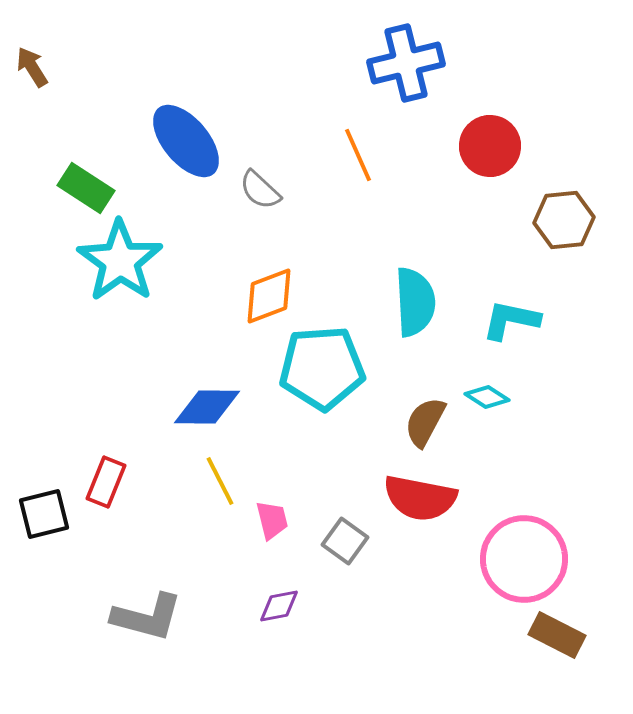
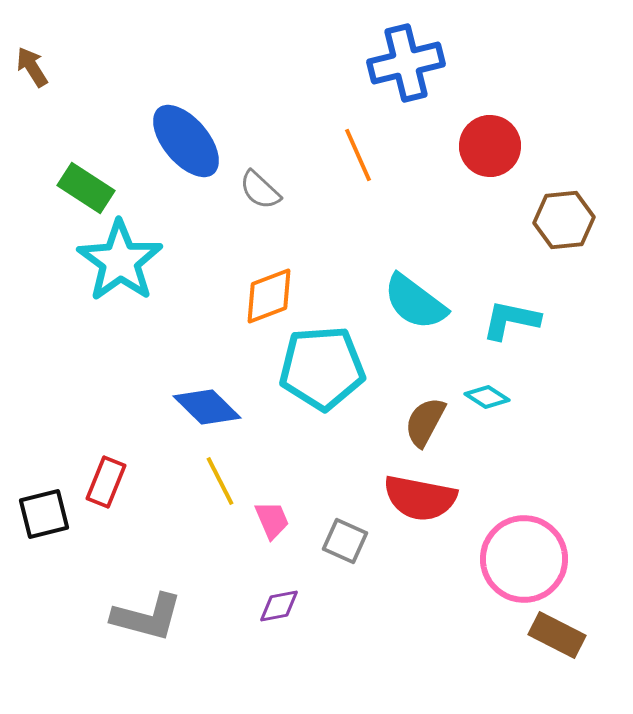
cyan semicircle: rotated 130 degrees clockwise
blue diamond: rotated 44 degrees clockwise
pink trapezoid: rotated 9 degrees counterclockwise
gray square: rotated 12 degrees counterclockwise
